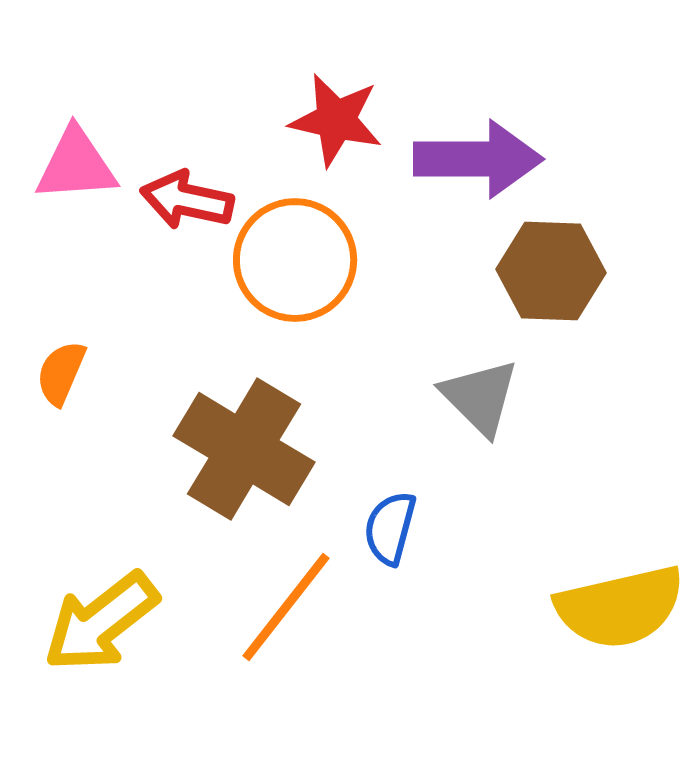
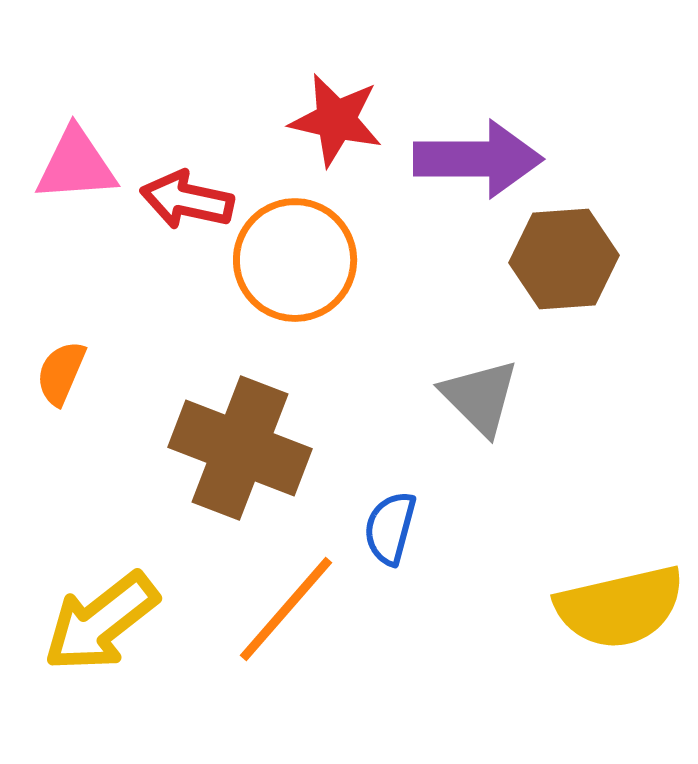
brown hexagon: moved 13 px right, 12 px up; rotated 6 degrees counterclockwise
brown cross: moved 4 px left, 1 px up; rotated 10 degrees counterclockwise
orange line: moved 2 px down; rotated 3 degrees clockwise
